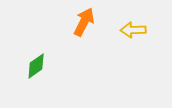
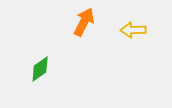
green diamond: moved 4 px right, 3 px down
